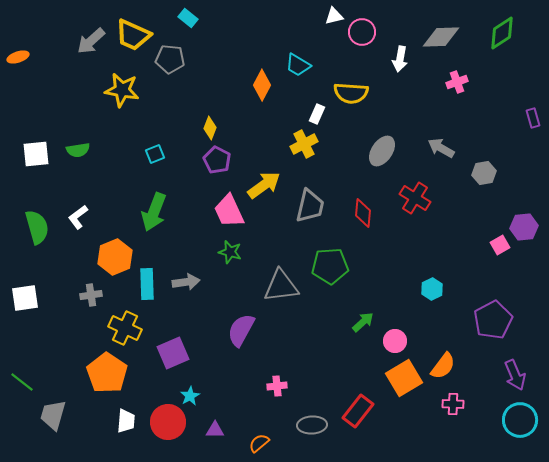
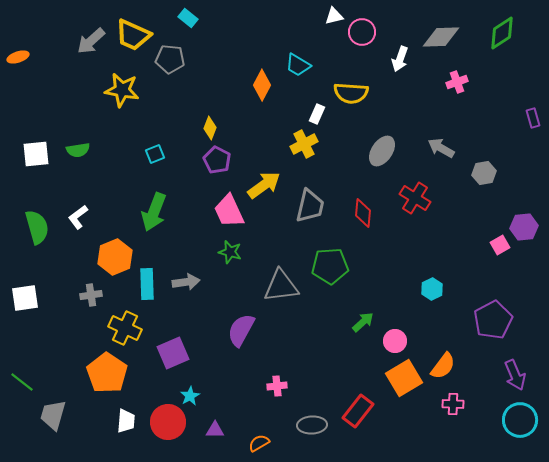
white arrow at (400, 59): rotated 10 degrees clockwise
orange semicircle at (259, 443): rotated 10 degrees clockwise
